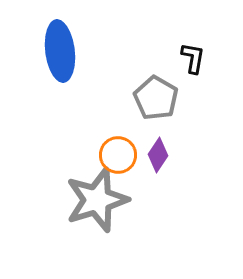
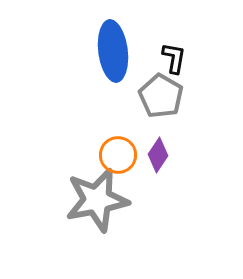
blue ellipse: moved 53 px right
black L-shape: moved 19 px left
gray pentagon: moved 5 px right, 2 px up
gray star: rotated 6 degrees clockwise
